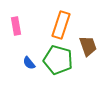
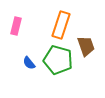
pink rectangle: rotated 24 degrees clockwise
brown trapezoid: moved 2 px left
